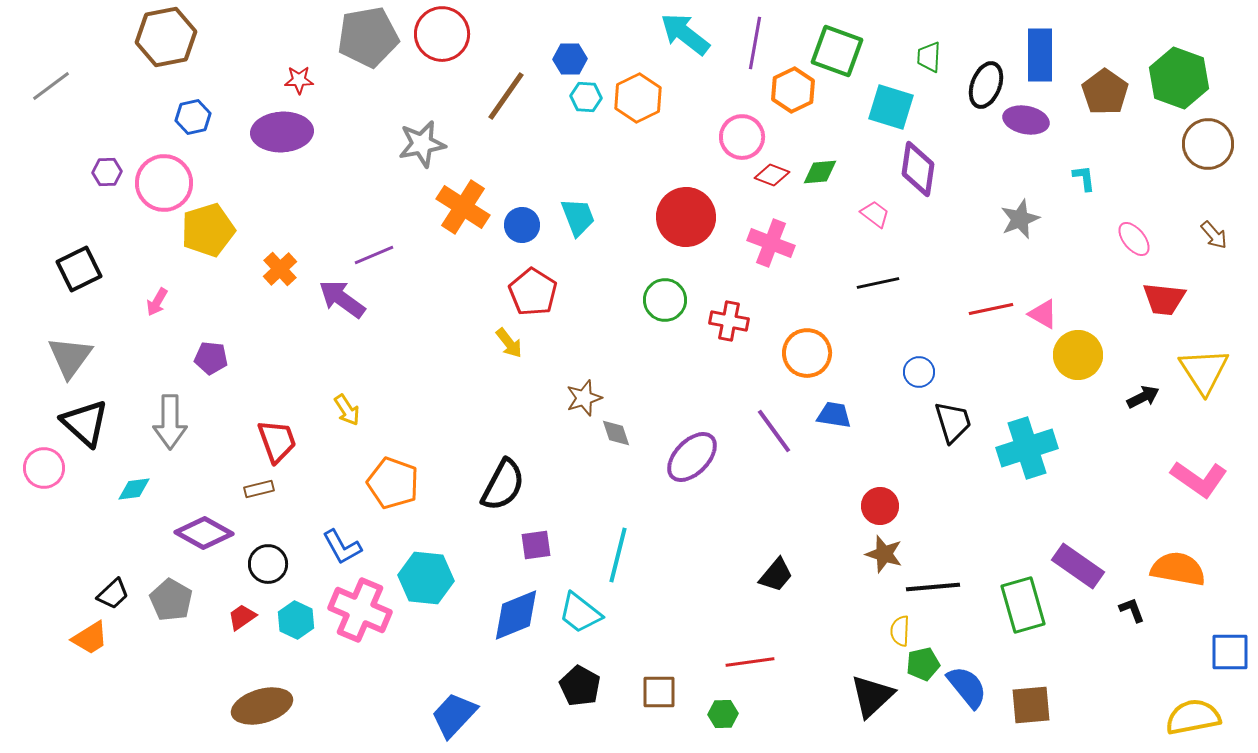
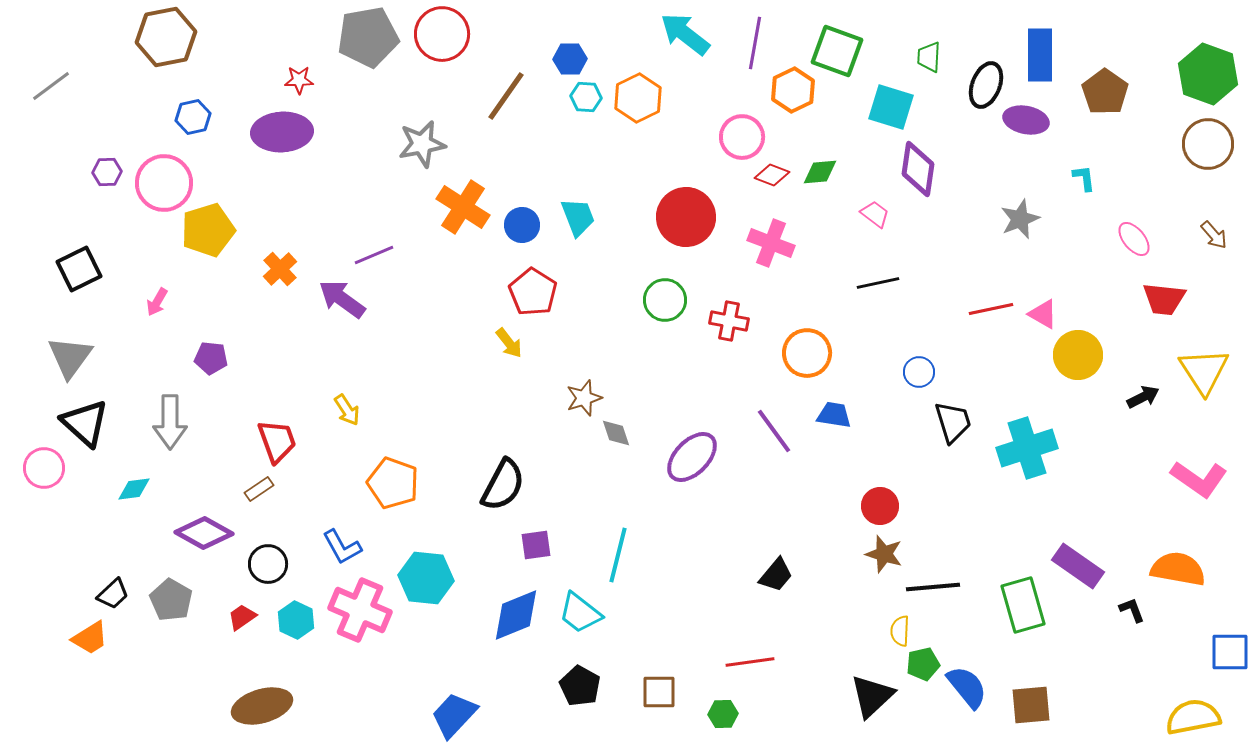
green hexagon at (1179, 78): moved 29 px right, 4 px up
brown rectangle at (259, 489): rotated 20 degrees counterclockwise
